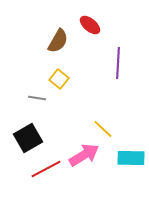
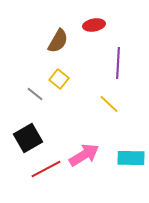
red ellipse: moved 4 px right; rotated 50 degrees counterclockwise
gray line: moved 2 px left, 4 px up; rotated 30 degrees clockwise
yellow line: moved 6 px right, 25 px up
